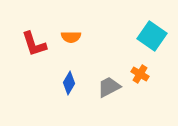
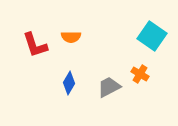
red L-shape: moved 1 px right, 1 px down
